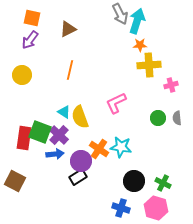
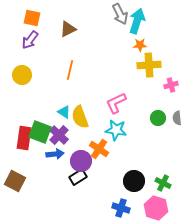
cyan star: moved 5 px left, 17 px up
